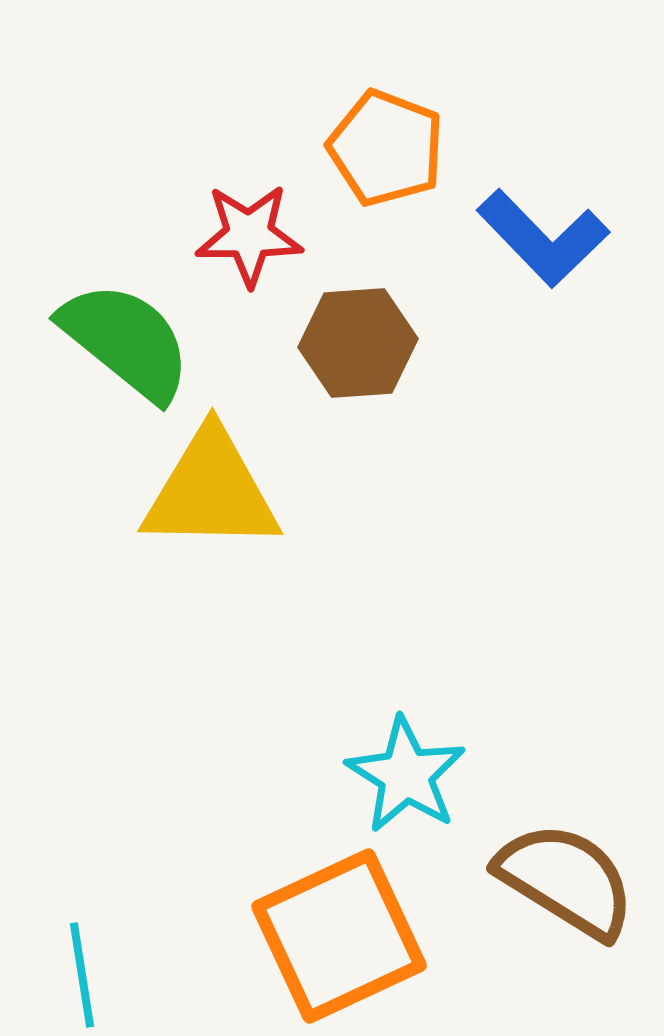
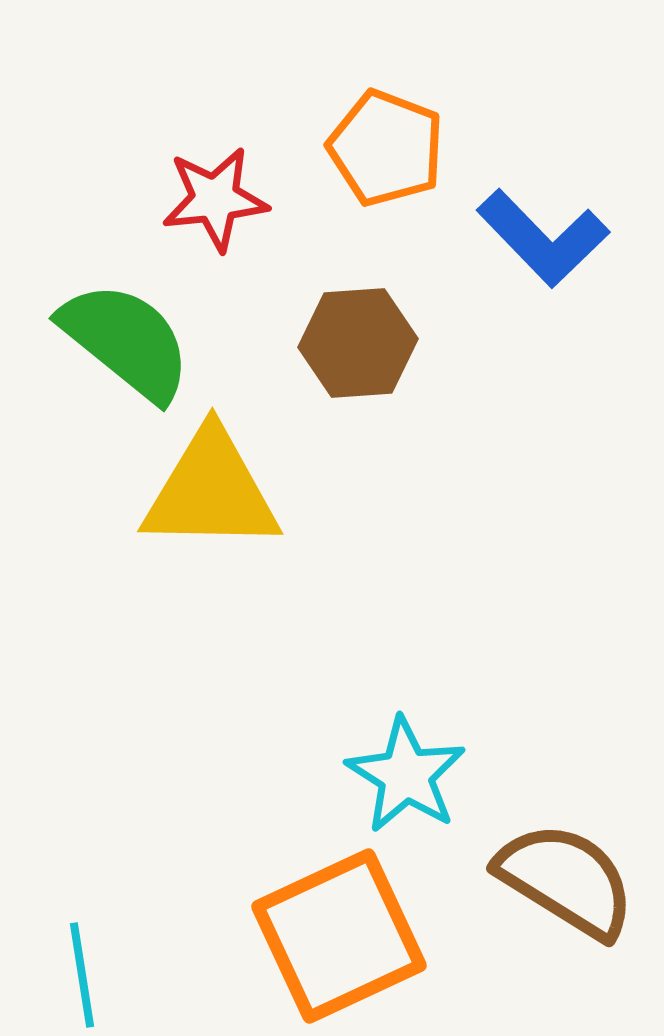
red star: moved 34 px left, 36 px up; rotated 6 degrees counterclockwise
